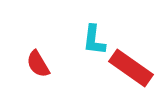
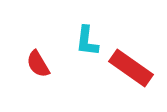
cyan L-shape: moved 7 px left, 1 px down
